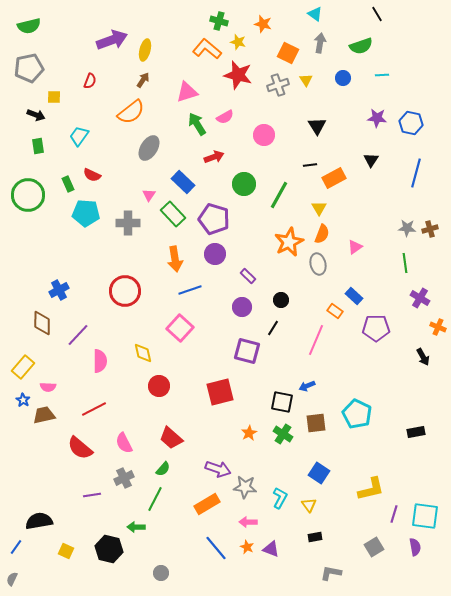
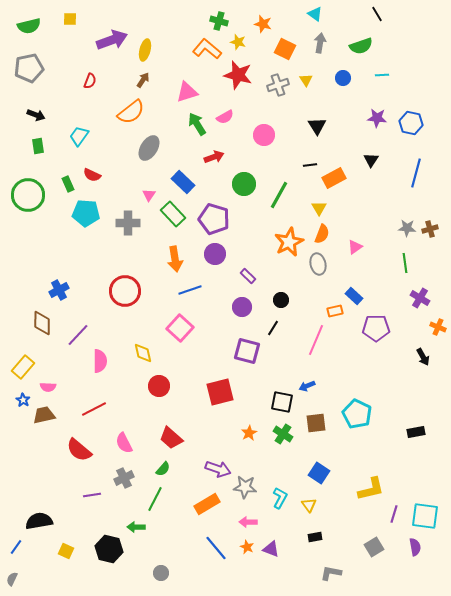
orange square at (288, 53): moved 3 px left, 4 px up
yellow square at (54, 97): moved 16 px right, 78 px up
orange rectangle at (335, 311): rotated 49 degrees counterclockwise
red semicircle at (80, 448): moved 1 px left, 2 px down
